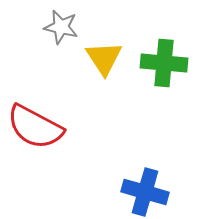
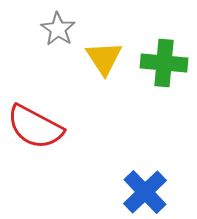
gray star: moved 3 px left, 2 px down; rotated 20 degrees clockwise
blue cross: rotated 30 degrees clockwise
